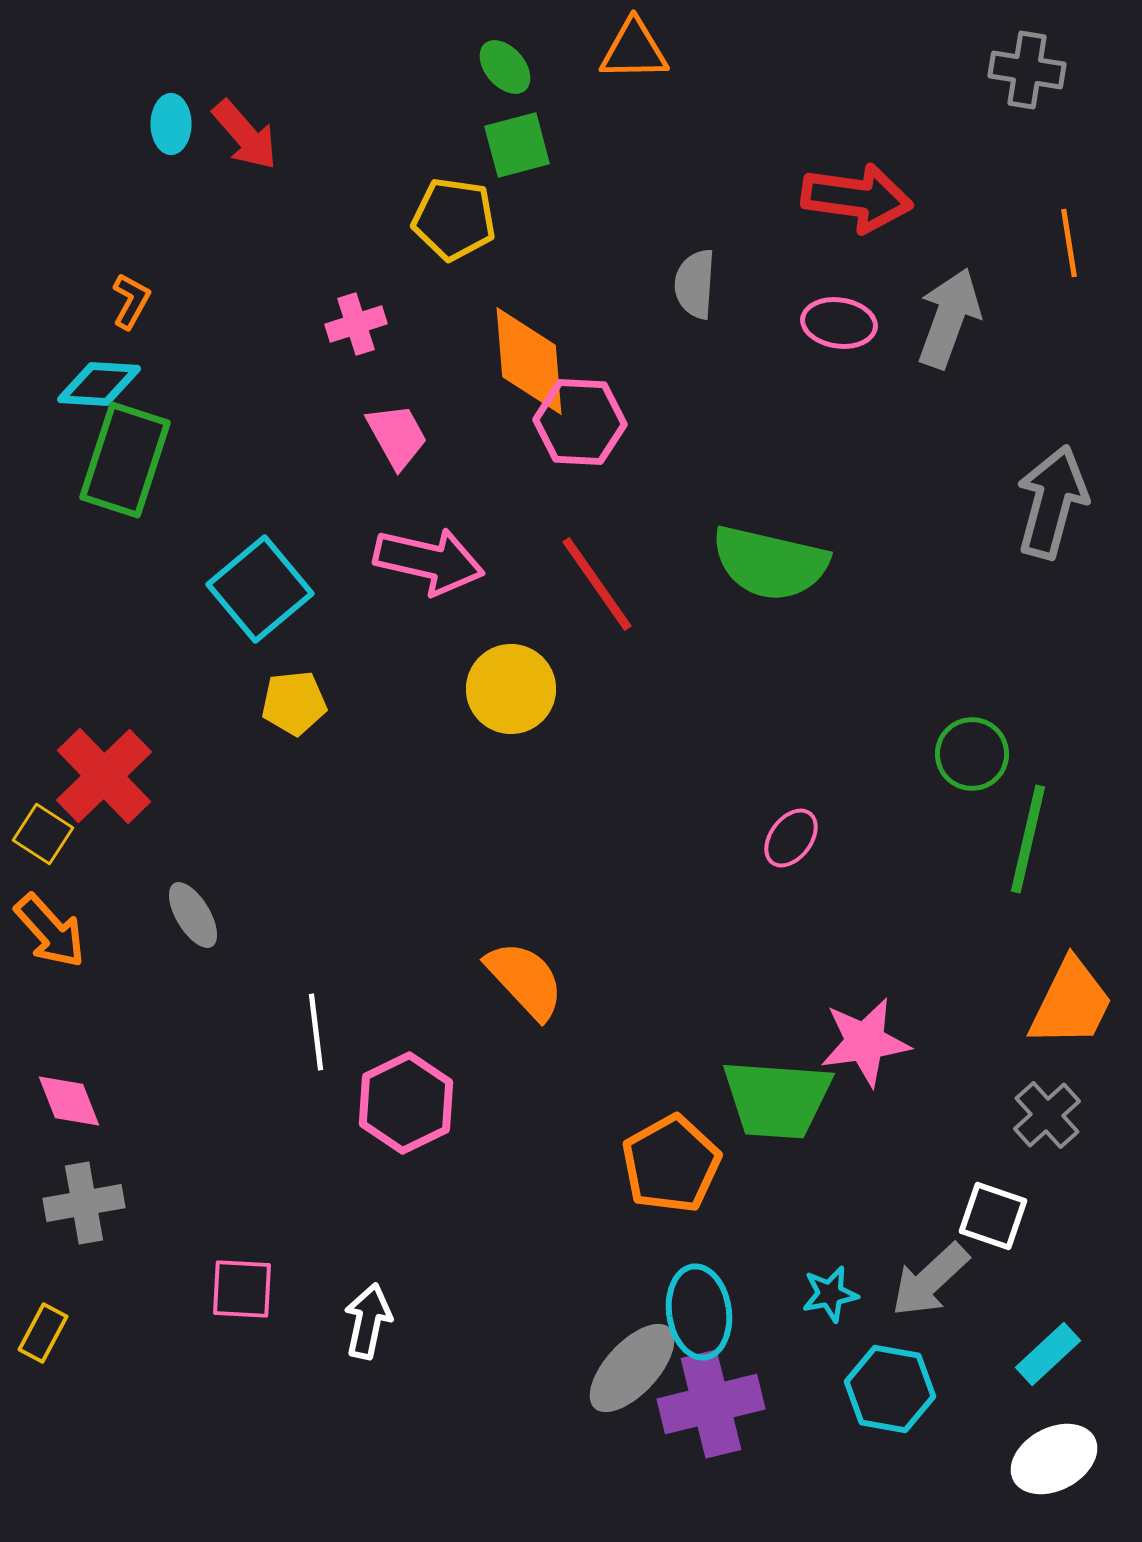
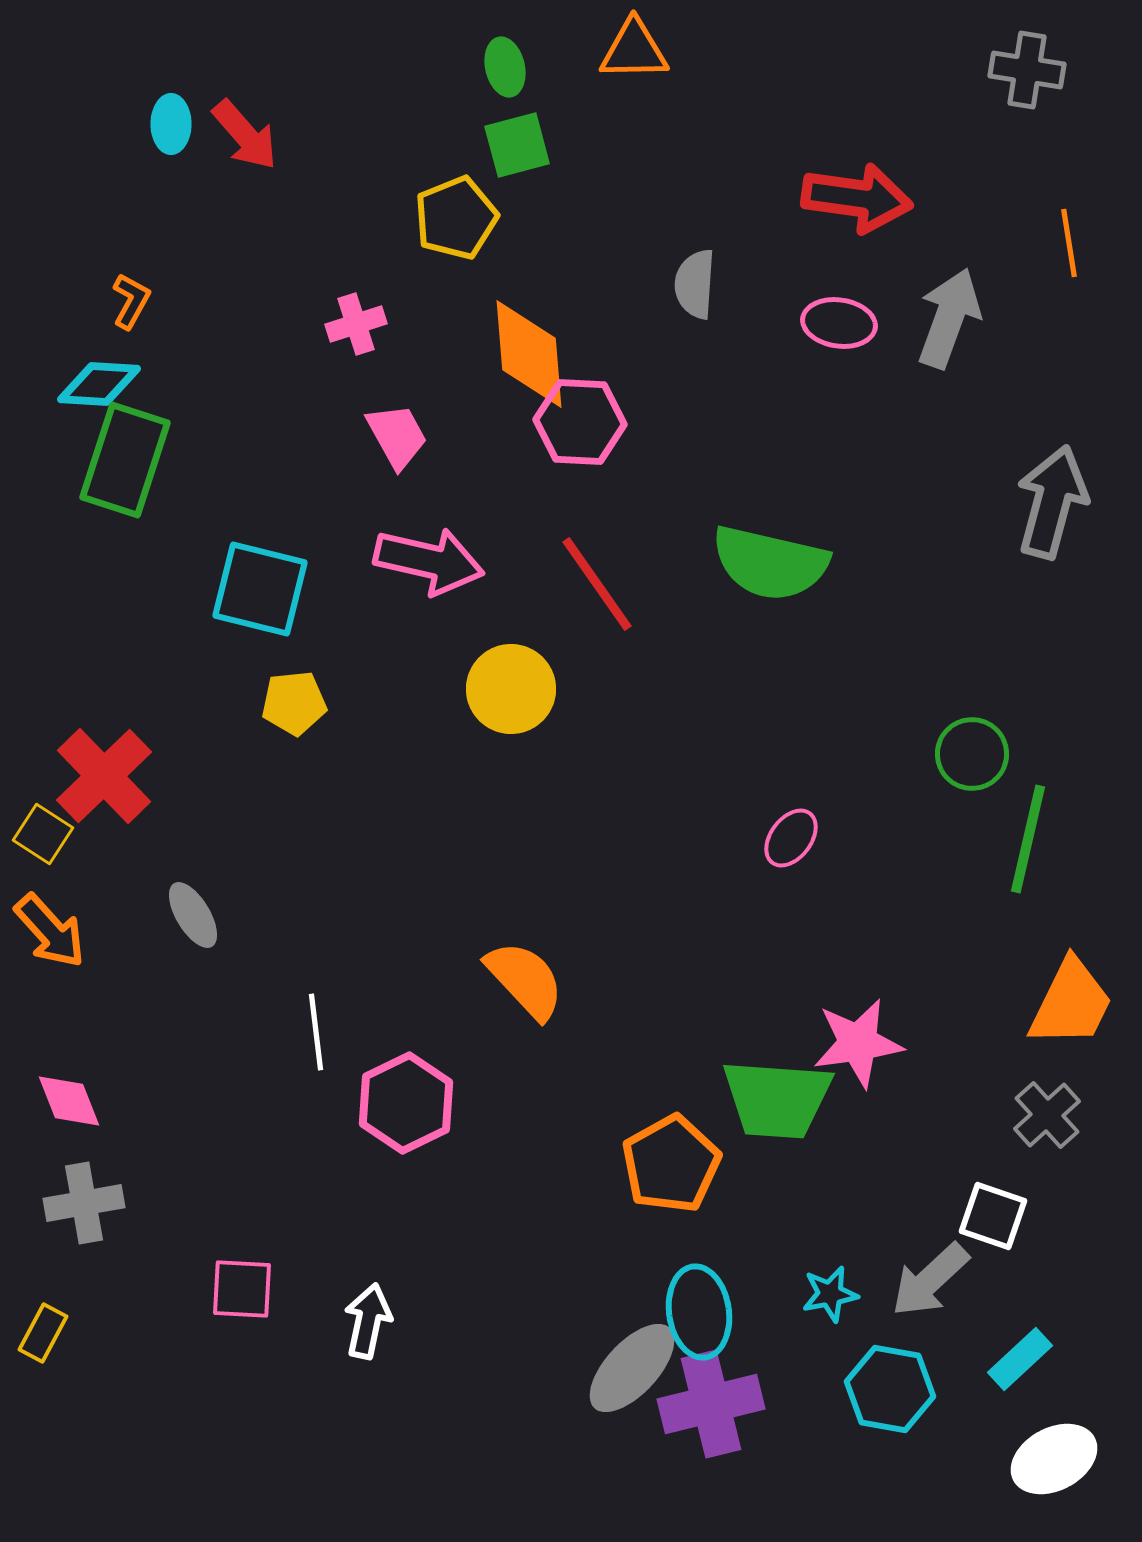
green ellipse at (505, 67): rotated 28 degrees clockwise
yellow pentagon at (454, 219): moved 2 px right, 1 px up; rotated 30 degrees counterclockwise
orange diamond at (529, 361): moved 7 px up
cyan square at (260, 589): rotated 36 degrees counterclockwise
pink star at (865, 1042): moved 7 px left, 1 px down
cyan rectangle at (1048, 1354): moved 28 px left, 5 px down
